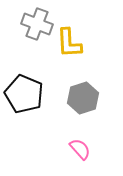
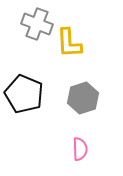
pink semicircle: rotated 40 degrees clockwise
